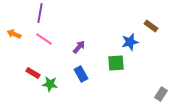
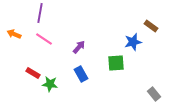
blue star: moved 3 px right
gray rectangle: moved 7 px left; rotated 72 degrees counterclockwise
